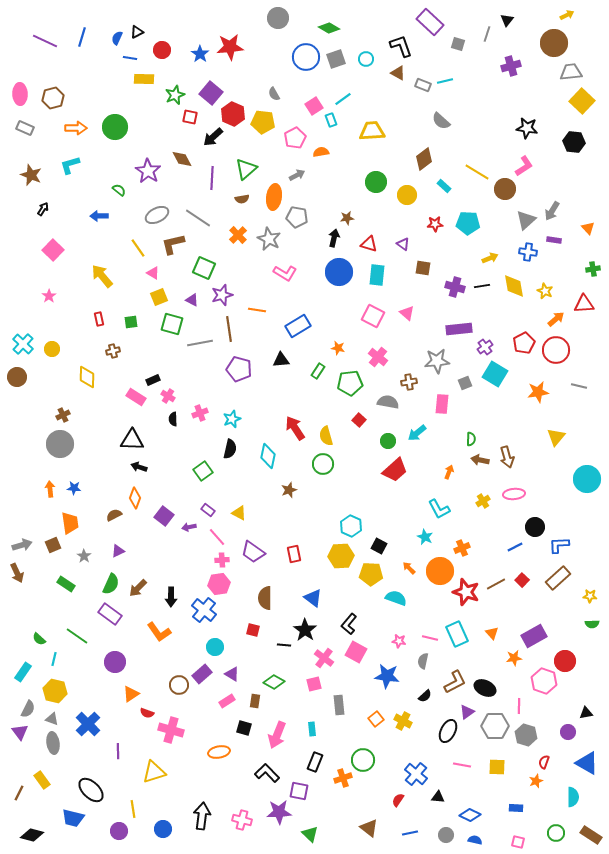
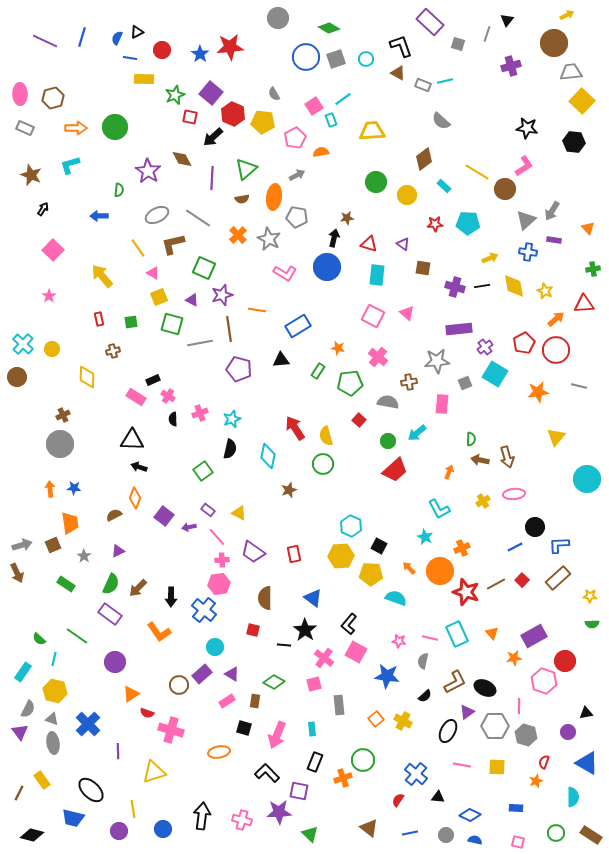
green semicircle at (119, 190): rotated 56 degrees clockwise
blue circle at (339, 272): moved 12 px left, 5 px up
